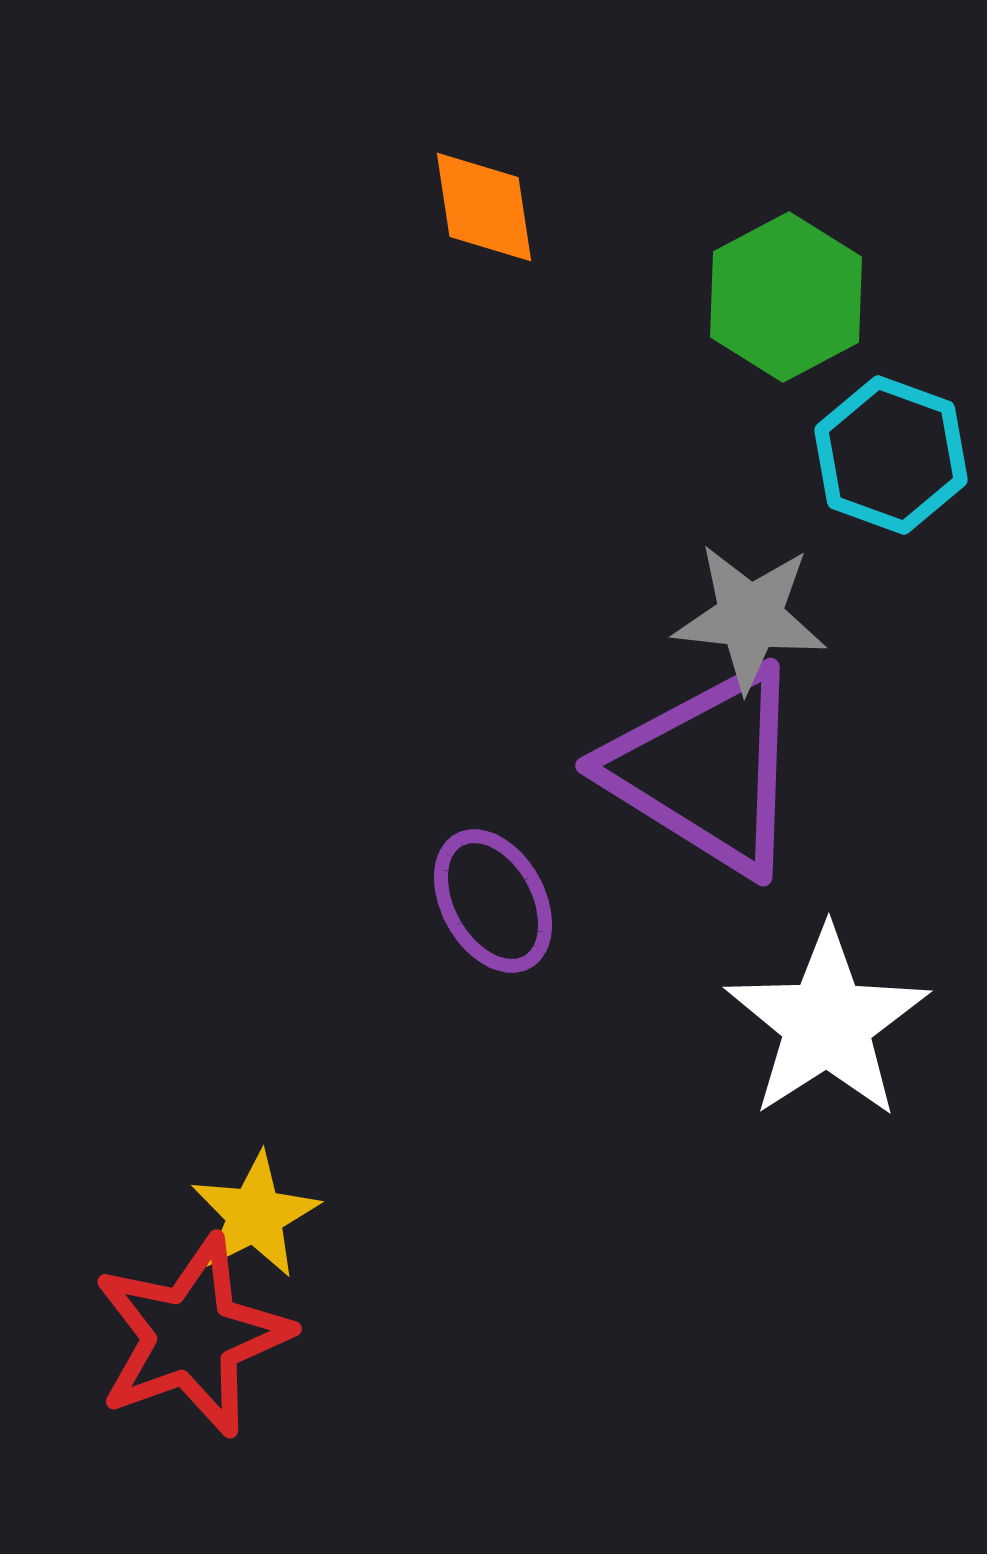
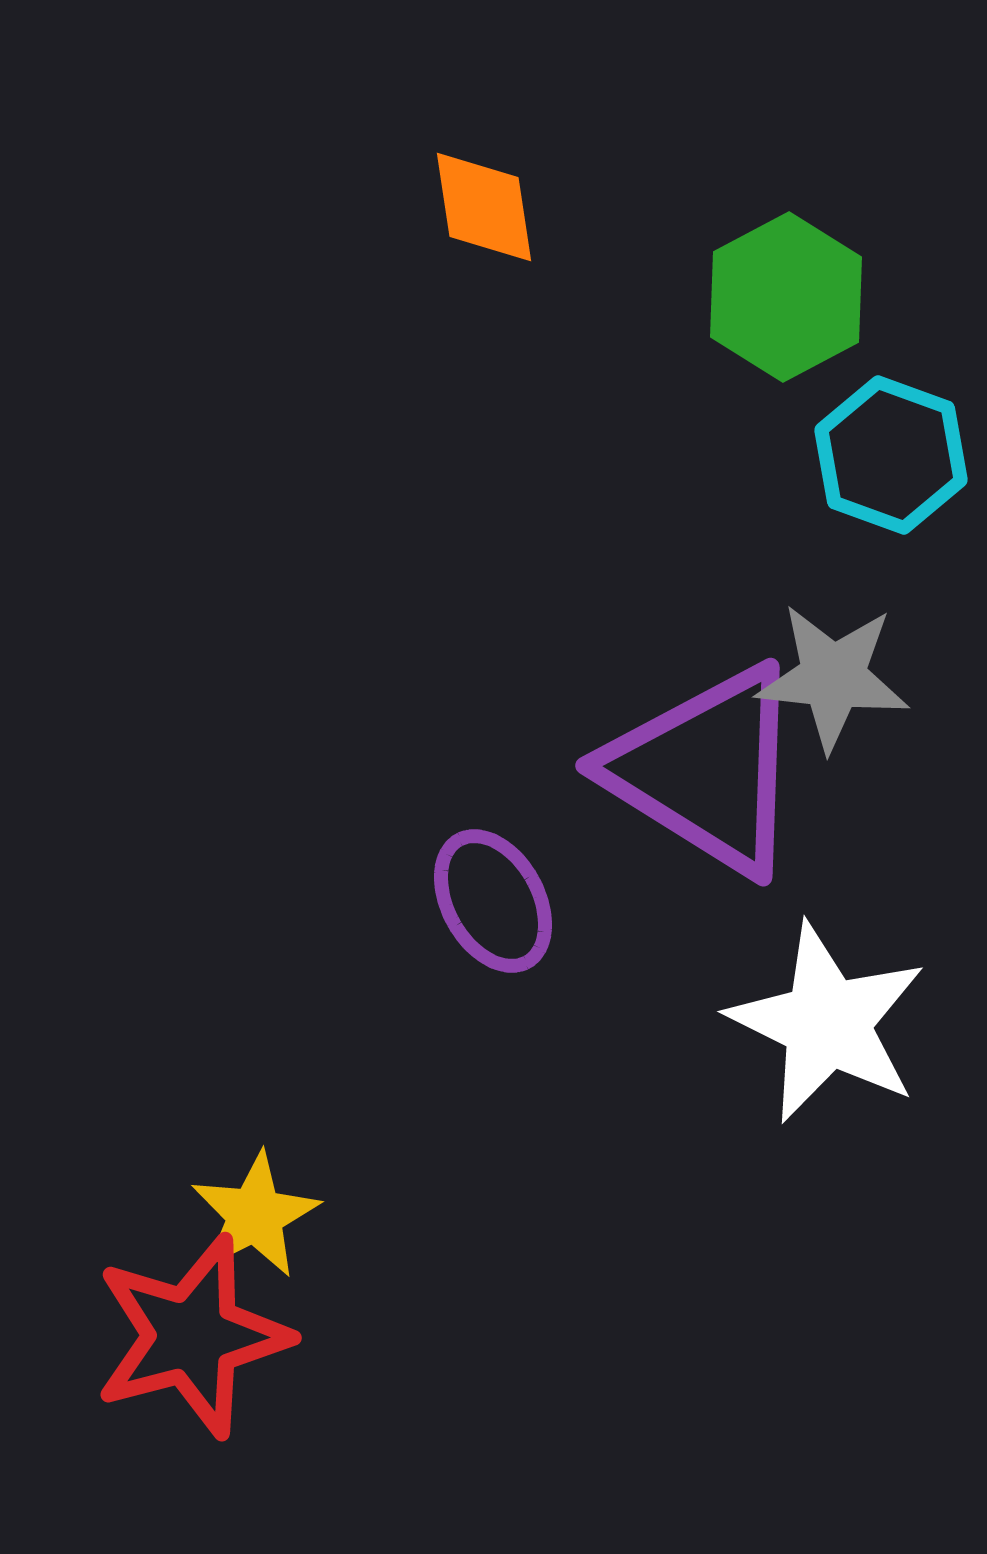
gray star: moved 83 px right, 60 px down
white star: rotated 13 degrees counterclockwise
red star: rotated 5 degrees clockwise
